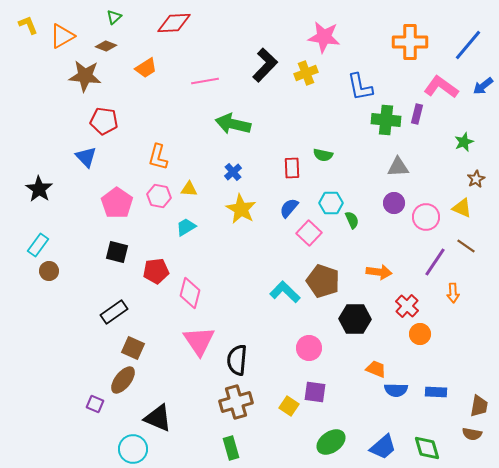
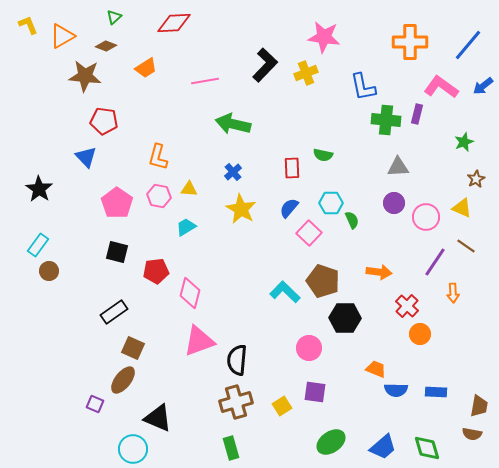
blue L-shape at (360, 87): moved 3 px right
black hexagon at (355, 319): moved 10 px left, 1 px up
pink triangle at (199, 341): rotated 44 degrees clockwise
yellow square at (289, 406): moved 7 px left; rotated 24 degrees clockwise
